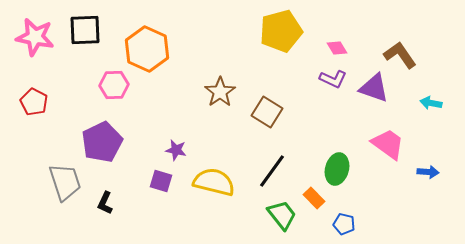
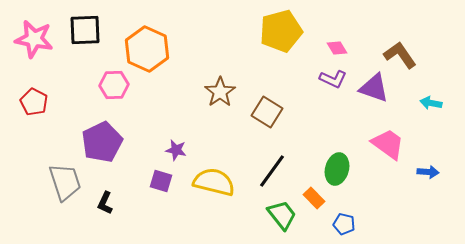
pink star: moved 1 px left, 2 px down
